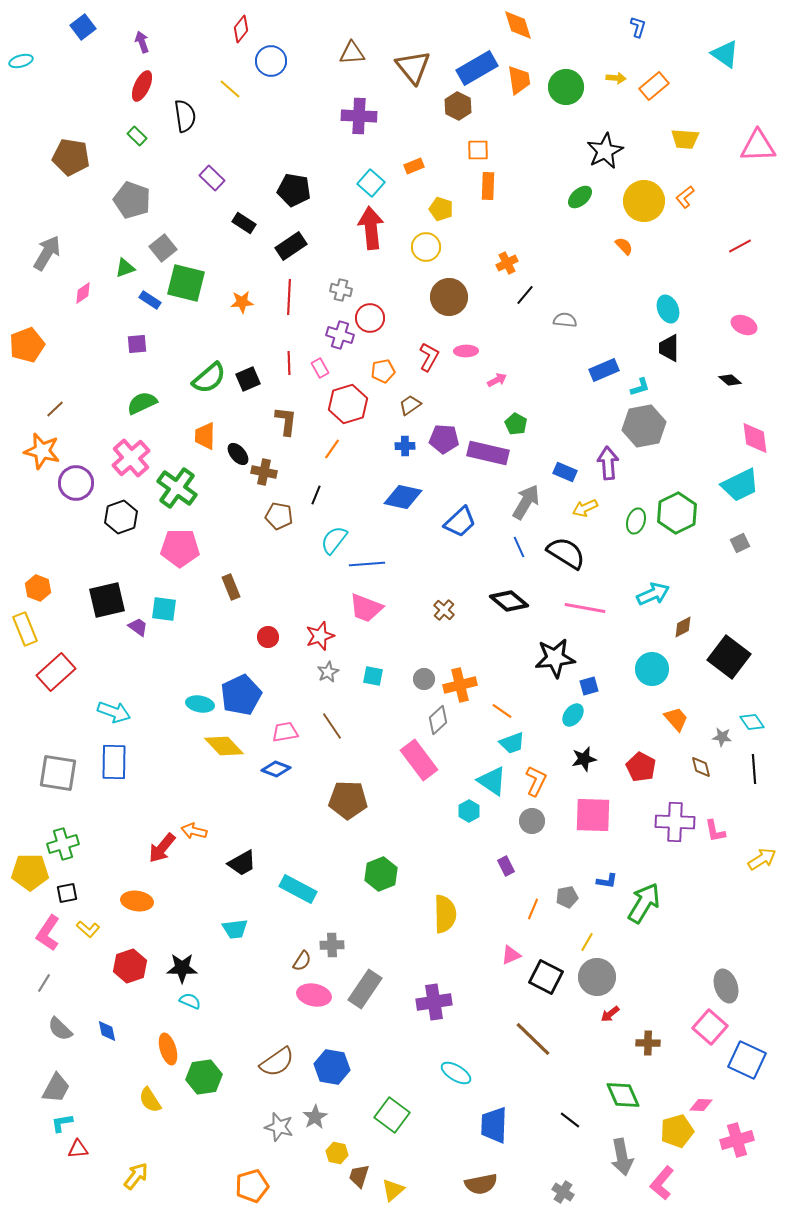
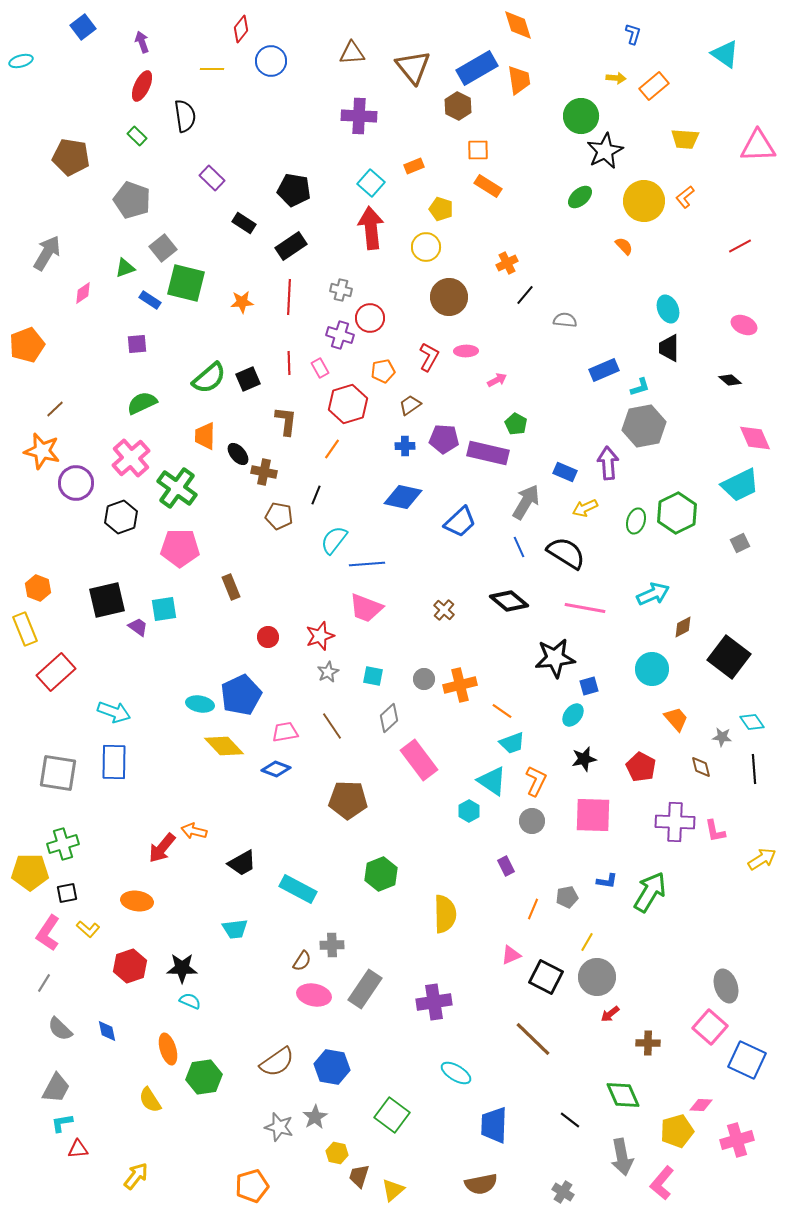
blue L-shape at (638, 27): moved 5 px left, 7 px down
green circle at (566, 87): moved 15 px right, 29 px down
yellow line at (230, 89): moved 18 px left, 20 px up; rotated 40 degrees counterclockwise
orange rectangle at (488, 186): rotated 60 degrees counterclockwise
pink diamond at (755, 438): rotated 16 degrees counterclockwise
cyan square at (164, 609): rotated 16 degrees counterclockwise
gray diamond at (438, 720): moved 49 px left, 2 px up
green arrow at (644, 903): moved 6 px right, 11 px up
